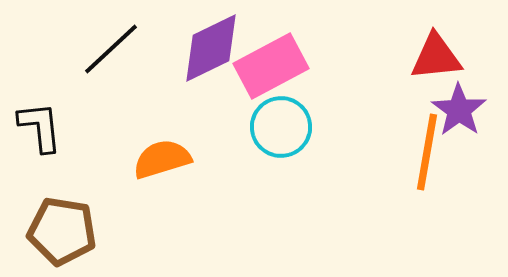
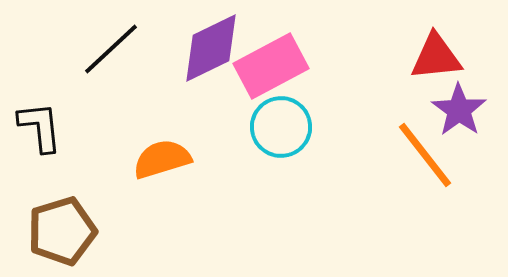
orange line: moved 2 px left, 3 px down; rotated 48 degrees counterclockwise
brown pentagon: rotated 26 degrees counterclockwise
